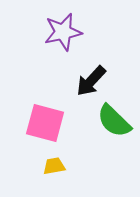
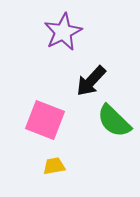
purple star: rotated 15 degrees counterclockwise
pink square: moved 3 px up; rotated 6 degrees clockwise
